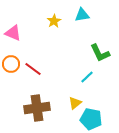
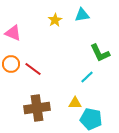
yellow star: moved 1 px right, 1 px up
yellow triangle: rotated 40 degrees clockwise
